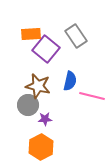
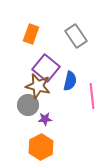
orange rectangle: rotated 66 degrees counterclockwise
purple square: moved 19 px down
pink line: rotated 70 degrees clockwise
